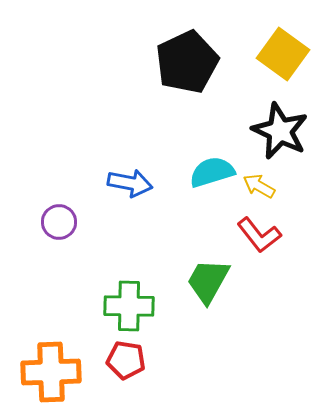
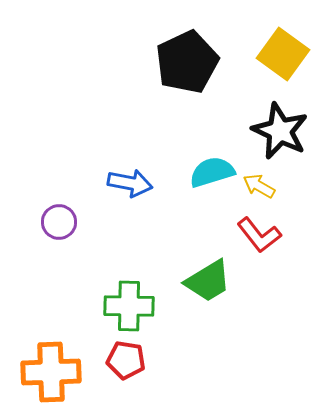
green trapezoid: rotated 150 degrees counterclockwise
